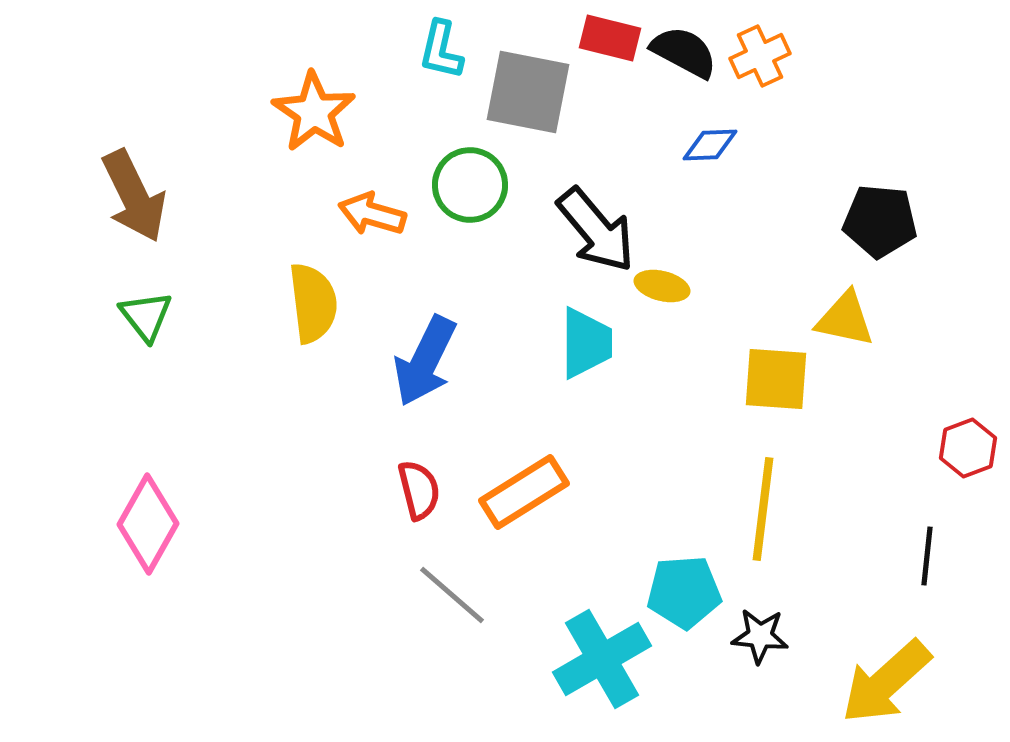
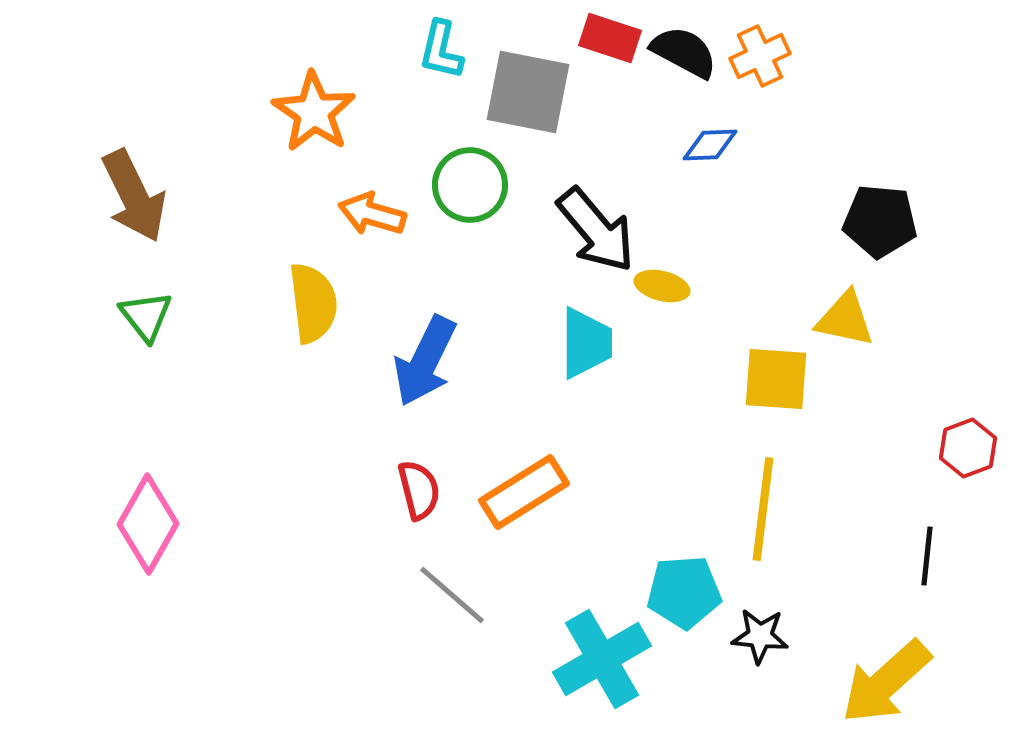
red rectangle: rotated 4 degrees clockwise
